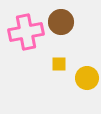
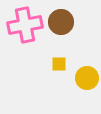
pink cross: moved 1 px left, 7 px up
